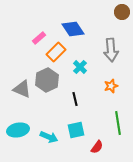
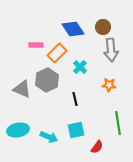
brown circle: moved 19 px left, 15 px down
pink rectangle: moved 3 px left, 7 px down; rotated 40 degrees clockwise
orange rectangle: moved 1 px right, 1 px down
orange star: moved 2 px left, 1 px up; rotated 24 degrees clockwise
